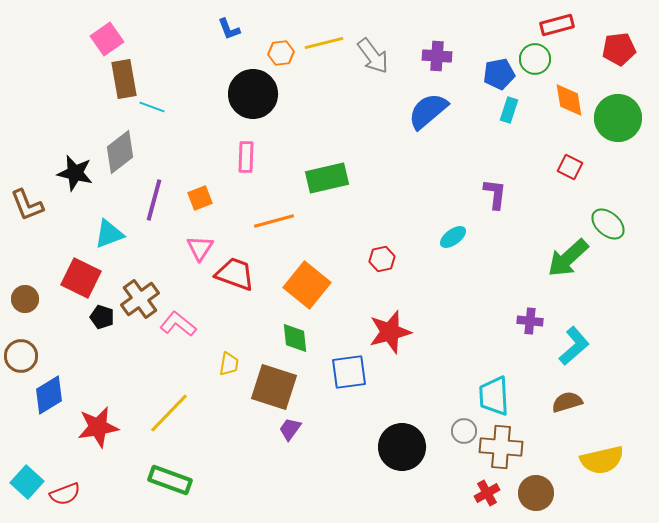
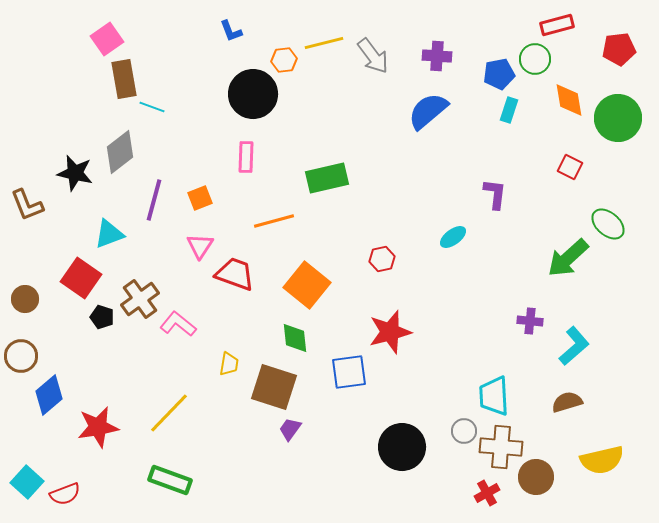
blue L-shape at (229, 29): moved 2 px right, 2 px down
orange hexagon at (281, 53): moved 3 px right, 7 px down
pink triangle at (200, 248): moved 2 px up
red square at (81, 278): rotated 9 degrees clockwise
blue diamond at (49, 395): rotated 9 degrees counterclockwise
brown circle at (536, 493): moved 16 px up
